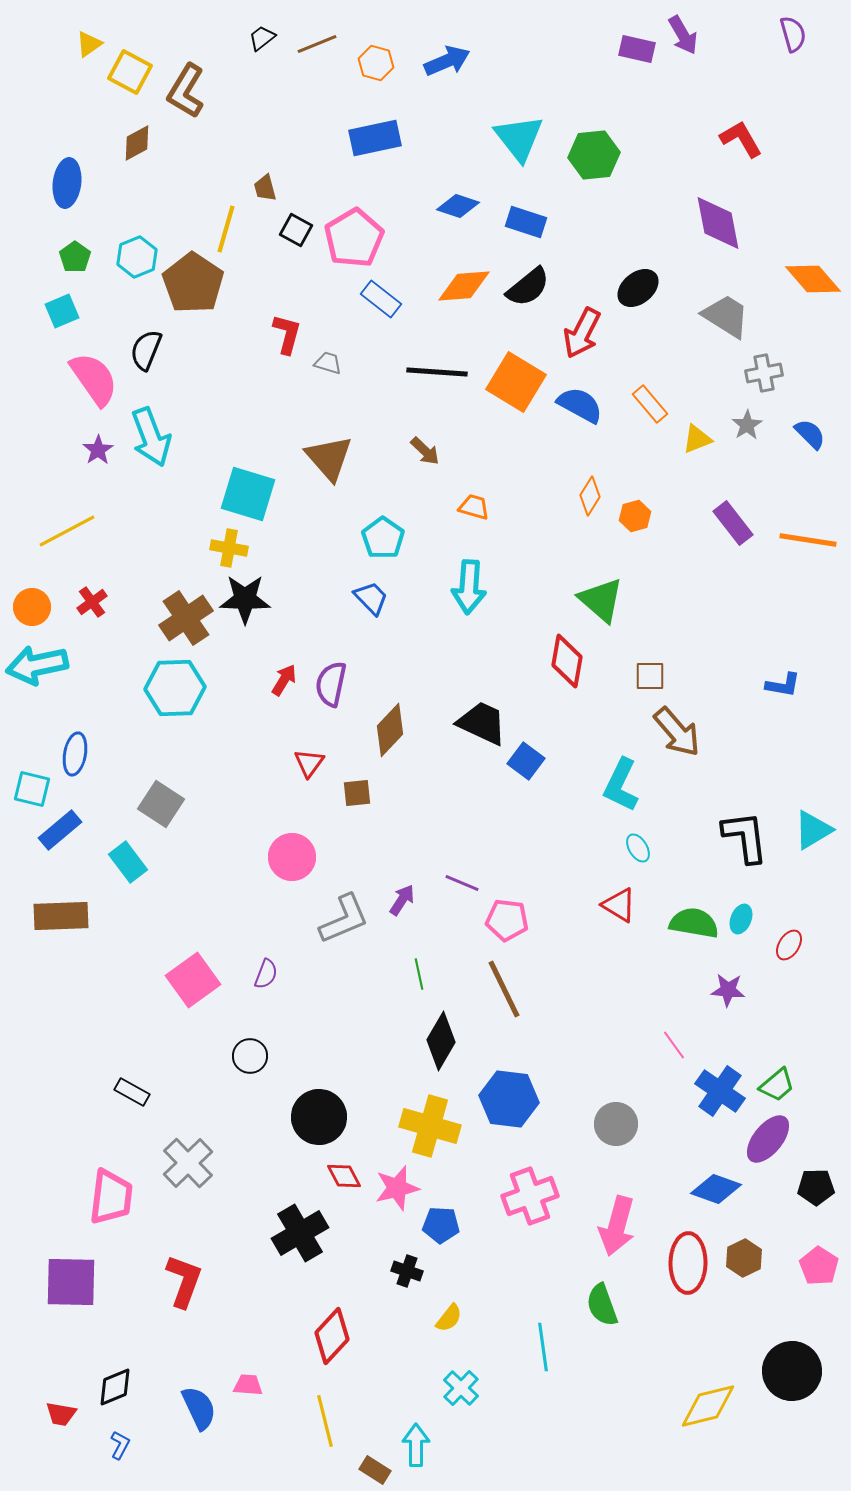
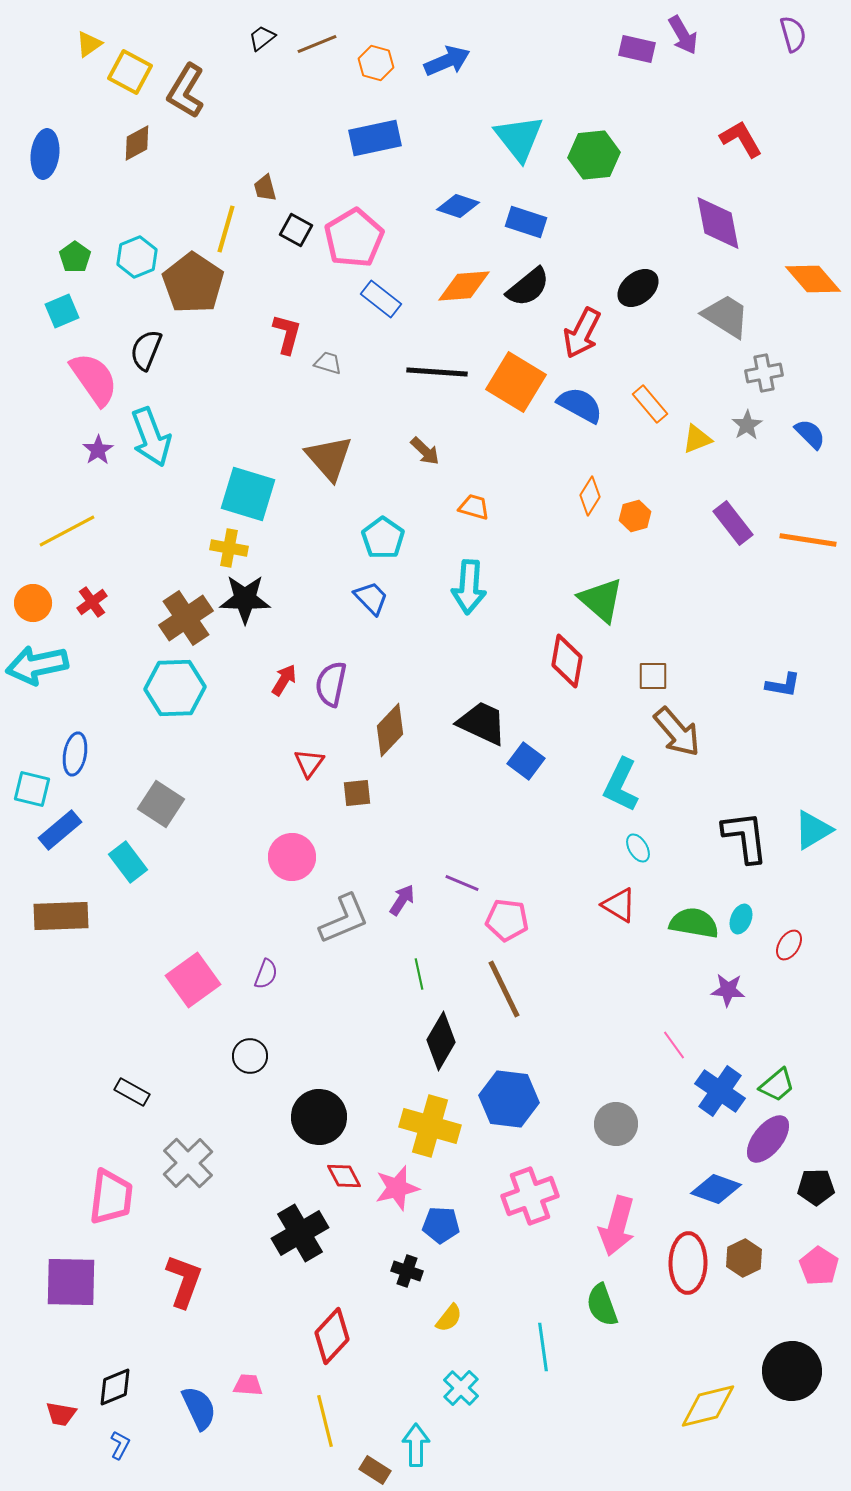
blue ellipse at (67, 183): moved 22 px left, 29 px up
orange circle at (32, 607): moved 1 px right, 4 px up
brown square at (650, 676): moved 3 px right
